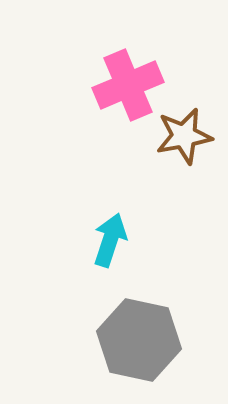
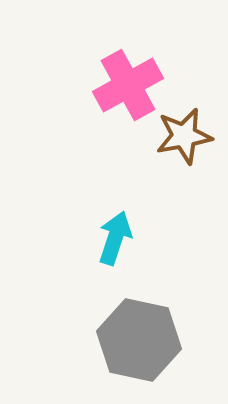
pink cross: rotated 6 degrees counterclockwise
cyan arrow: moved 5 px right, 2 px up
